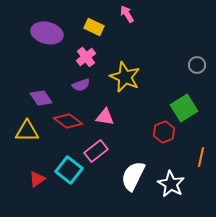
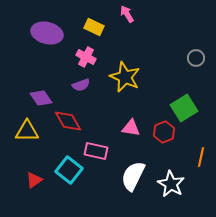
pink cross: rotated 24 degrees counterclockwise
gray circle: moved 1 px left, 7 px up
pink triangle: moved 26 px right, 11 px down
red diamond: rotated 24 degrees clockwise
pink rectangle: rotated 50 degrees clockwise
red triangle: moved 3 px left, 1 px down
